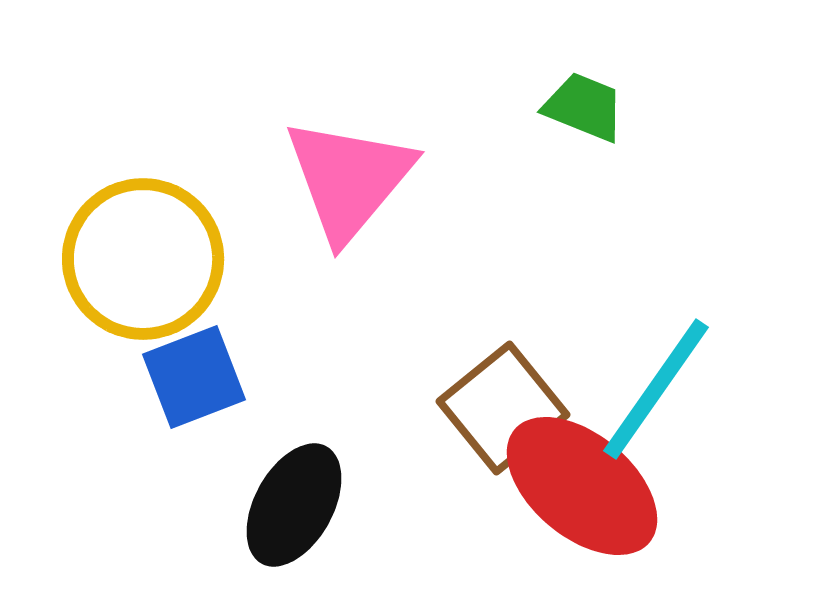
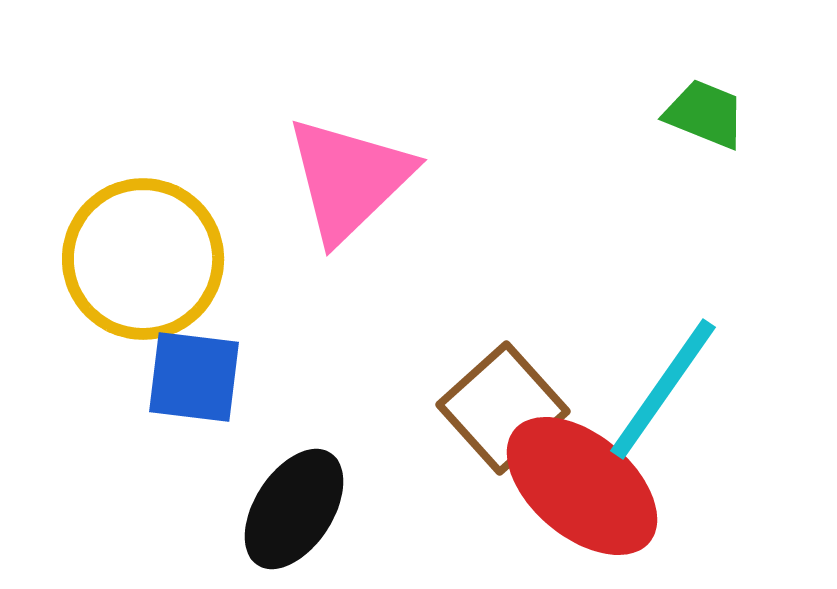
green trapezoid: moved 121 px right, 7 px down
pink triangle: rotated 6 degrees clockwise
blue square: rotated 28 degrees clockwise
cyan line: moved 7 px right
brown square: rotated 3 degrees counterclockwise
black ellipse: moved 4 px down; rotated 4 degrees clockwise
